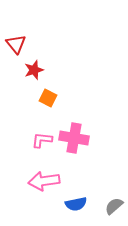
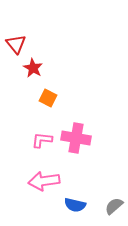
red star: moved 1 px left, 2 px up; rotated 24 degrees counterclockwise
pink cross: moved 2 px right
blue semicircle: moved 1 px left, 1 px down; rotated 25 degrees clockwise
